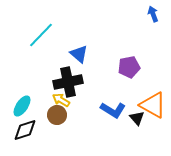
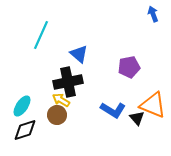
cyan line: rotated 20 degrees counterclockwise
orange triangle: rotated 8 degrees counterclockwise
